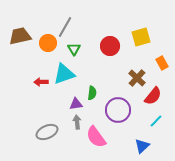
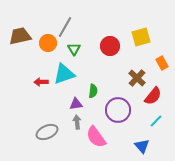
green semicircle: moved 1 px right, 2 px up
blue triangle: rotated 28 degrees counterclockwise
